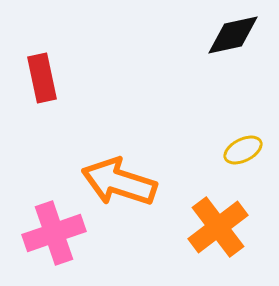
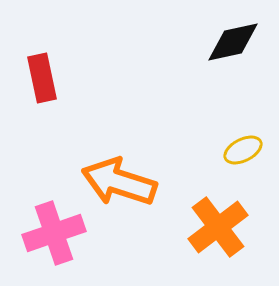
black diamond: moved 7 px down
